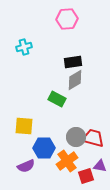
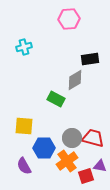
pink hexagon: moved 2 px right
black rectangle: moved 17 px right, 3 px up
green rectangle: moved 1 px left
gray circle: moved 4 px left, 1 px down
purple semicircle: moved 2 px left; rotated 84 degrees clockwise
